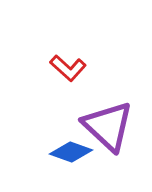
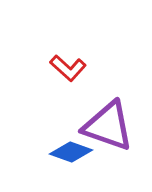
purple triangle: rotated 24 degrees counterclockwise
